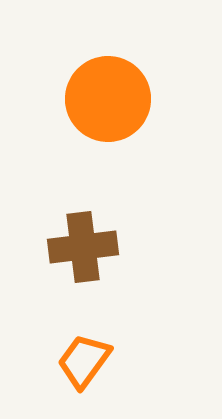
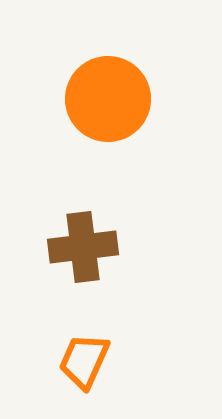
orange trapezoid: rotated 12 degrees counterclockwise
